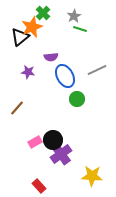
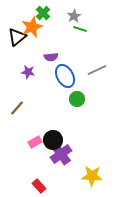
black triangle: moved 3 px left
